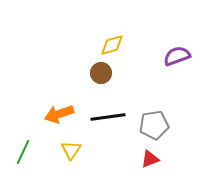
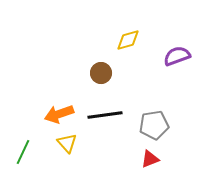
yellow diamond: moved 16 px right, 5 px up
black line: moved 3 px left, 2 px up
yellow triangle: moved 4 px left, 7 px up; rotated 15 degrees counterclockwise
